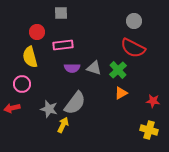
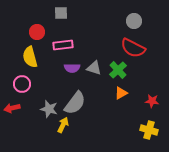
red star: moved 1 px left
